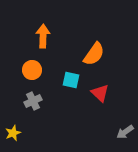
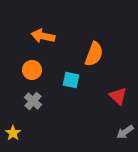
orange arrow: rotated 80 degrees counterclockwise
orange semicircle: rotated 15 degrees counterclockwise
red triangle: moved 18 px right, 3 px down
gray cross: rotated 24 degrees counterclockwise
yellow star: rotated 14 degrees counterclockwise
